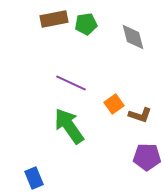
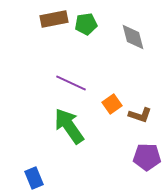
orange square: moved 2 px left
